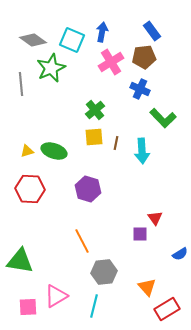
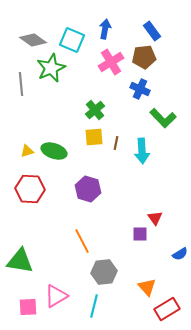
blue arrow: moved 3 px right, 3 px up
